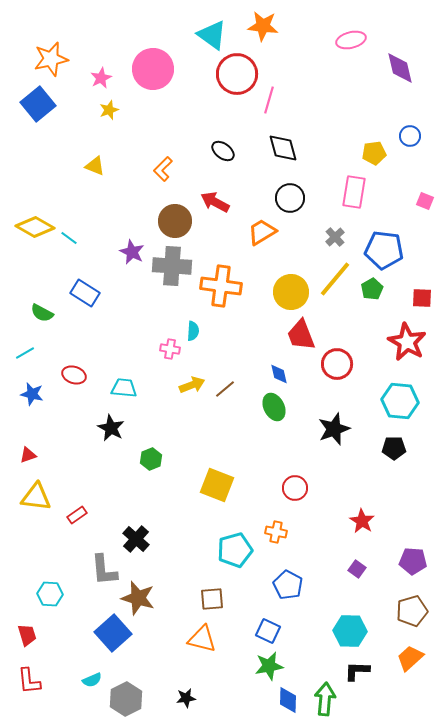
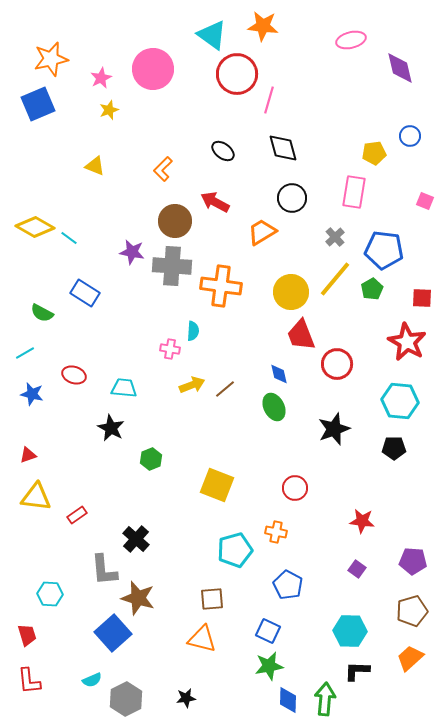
blue square at (38, 104): rotated 16 degrees clockwise
black circle at (290, 198): moved 2 px right
purple star at (132, 252): rotated 15 degrees counterclockwise
red star at (362, 521): rotated 25 degrees counterclockwise
